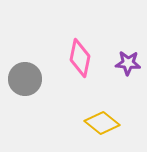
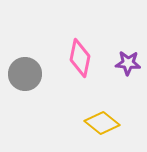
gray circle: moved 5 px up
